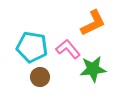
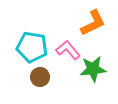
pink L-shape: moved 1 px down
